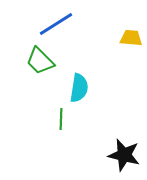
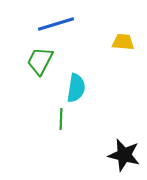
blue line: rotated 15 degrees clockwise
yellow trapezoid: moved 8 px left, 4 px down
green trapezoid: rotated 72 degrees clockwise
cyan semicircle: moved 3 px left
